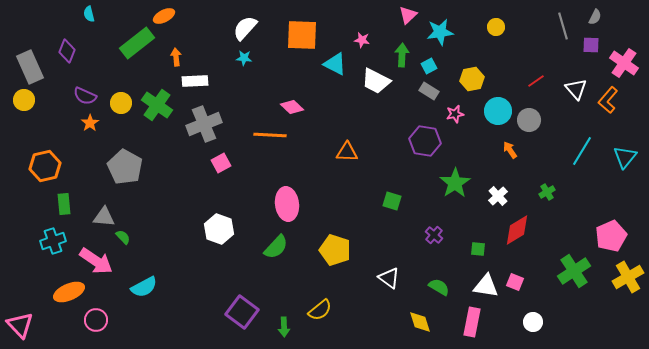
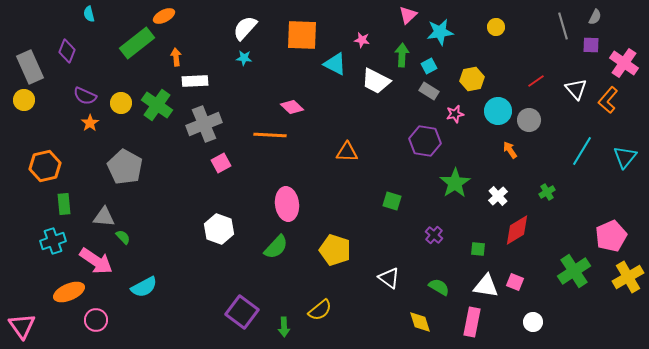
pink triangle at (20, 325): moved 2 px right, 1 px down; rotated 8 degrees clockwise
